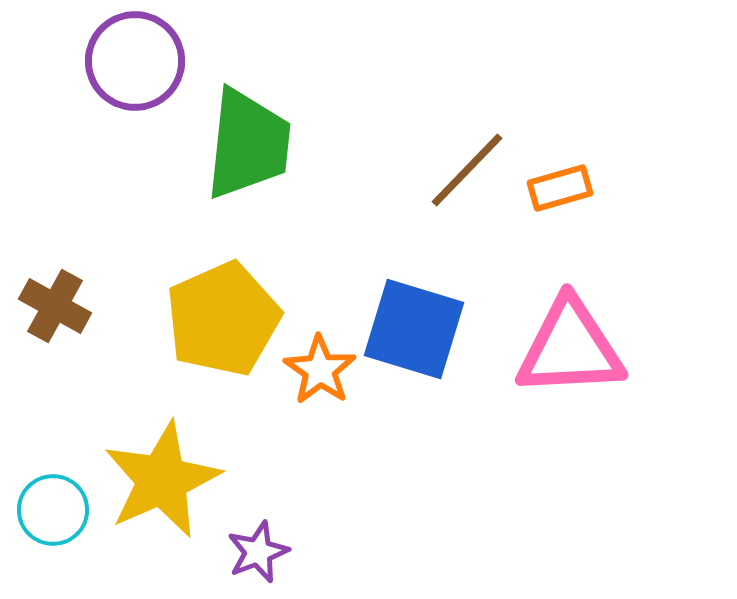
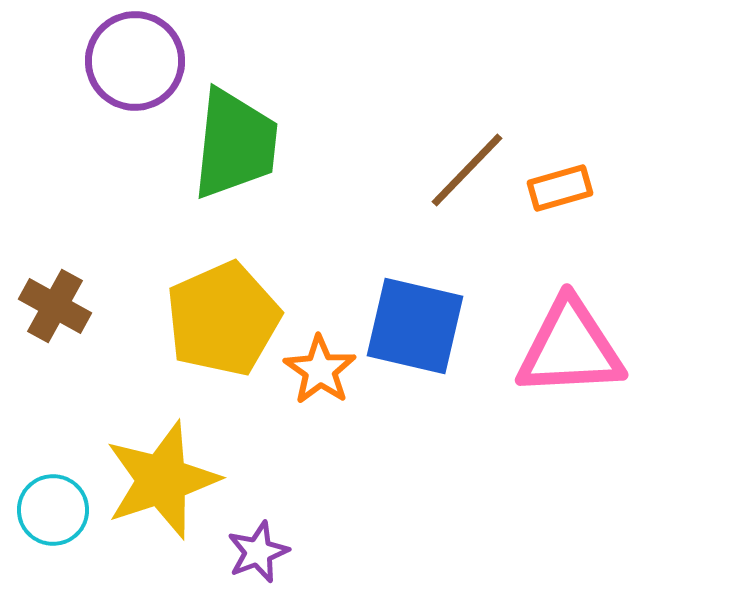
green trapezoid: moved 13 px left
blue square: moved 1 px right, 3 px up; rotated 4 degrees counterclockwise
yellow star: rotated 6 degrees clockwise
